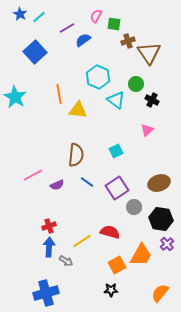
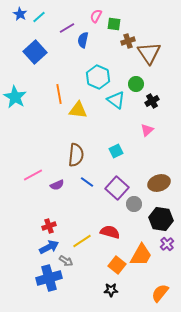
blue semicircle: rotated 42 degrees counterclockwise
black cross: moved 1 px down; rotated 32 degrees clockwise
purple square: rotated 15 degrees counterclockwise
gray circle: moved 3 px up
blue arrow: rotated 60 degrees clockwise
orange square: rotated 24 degrees counterclockwise
blue cross: moved 3 px right, 15 px up
